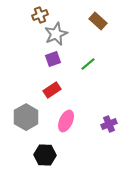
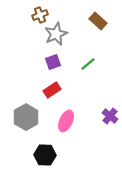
purple square: moved 3 px down
purple cross: moved 1 px right, 8 px up; rotated 28 degrees counterclockwise
